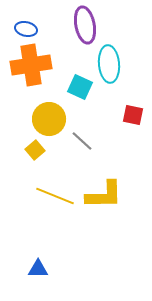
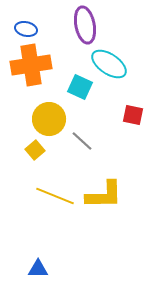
cyan ellipse: rotated 51 degrees counterclockwise
